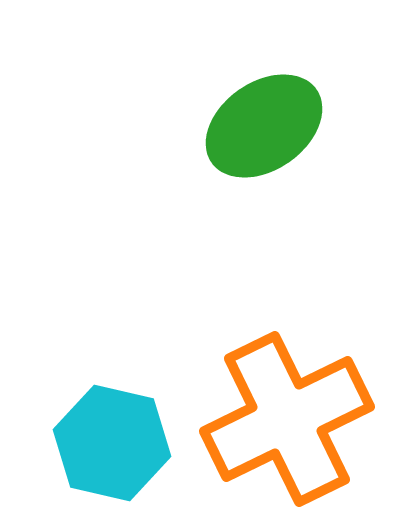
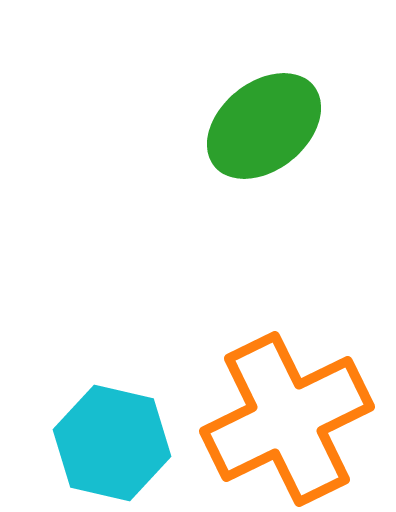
green ellipse: rotated 4 degrees counterclockwise
